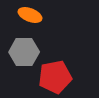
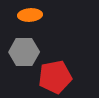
orange ellipse: rotated 25 degrees counterclockwise
